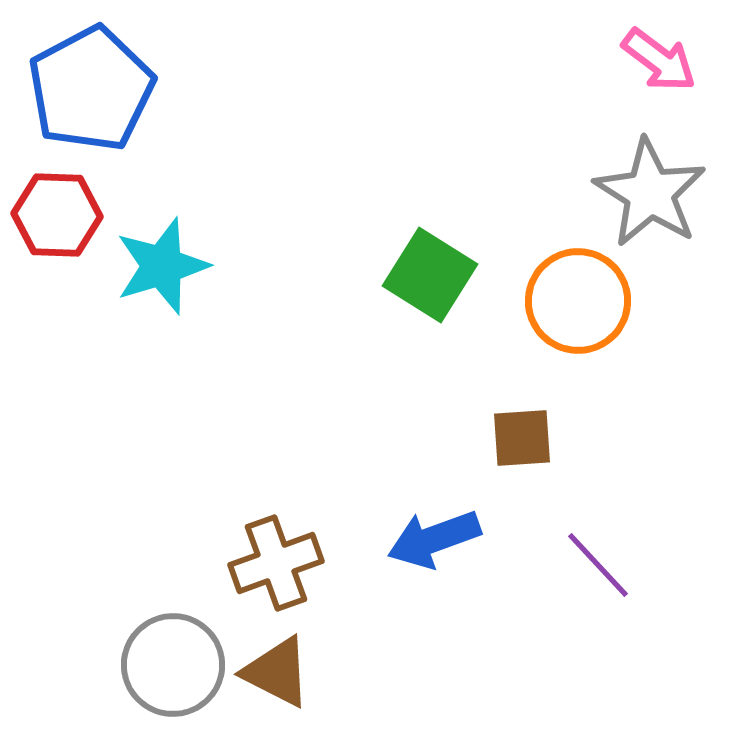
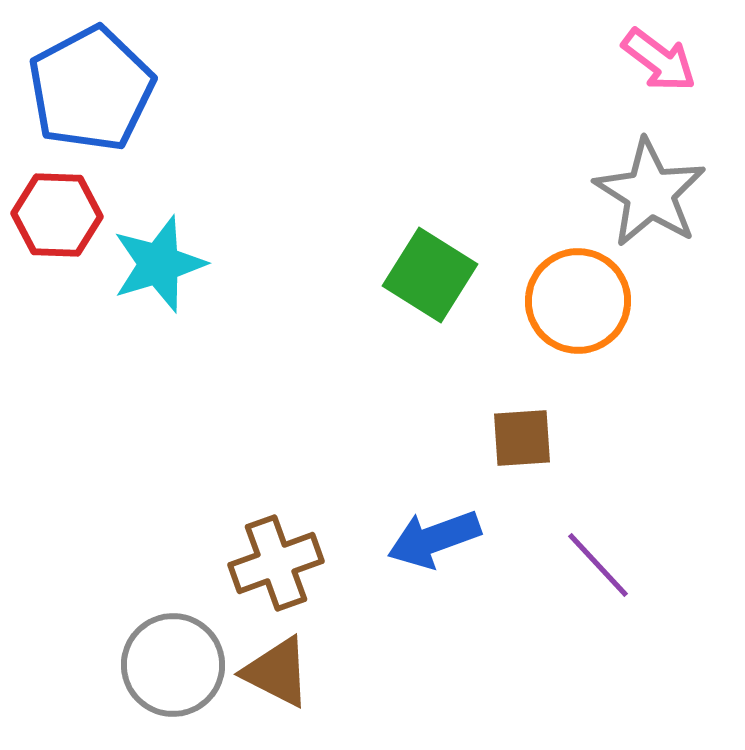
cyan star: moved 3 px left, 2 px up
